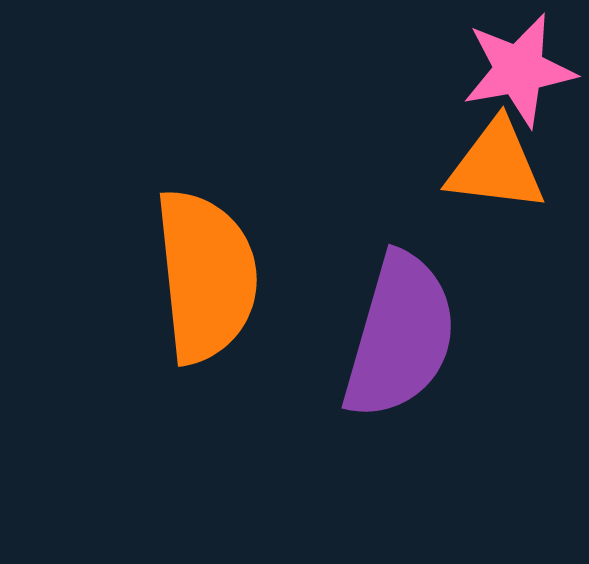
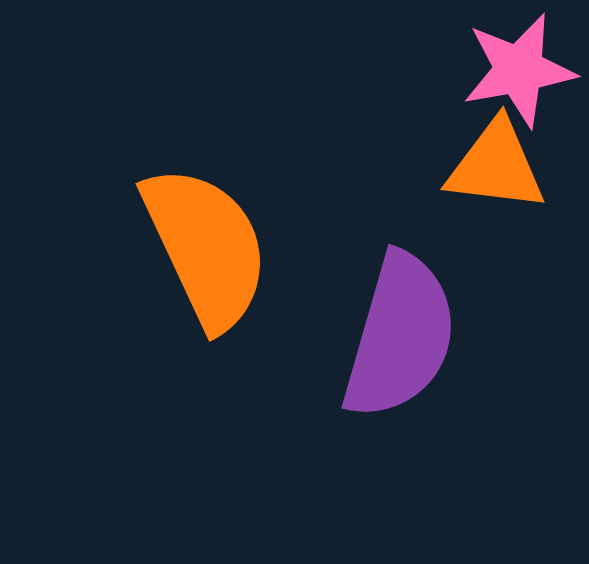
orange semicircle: moved 29 px up; rotated 19 degrees counterclockwise
